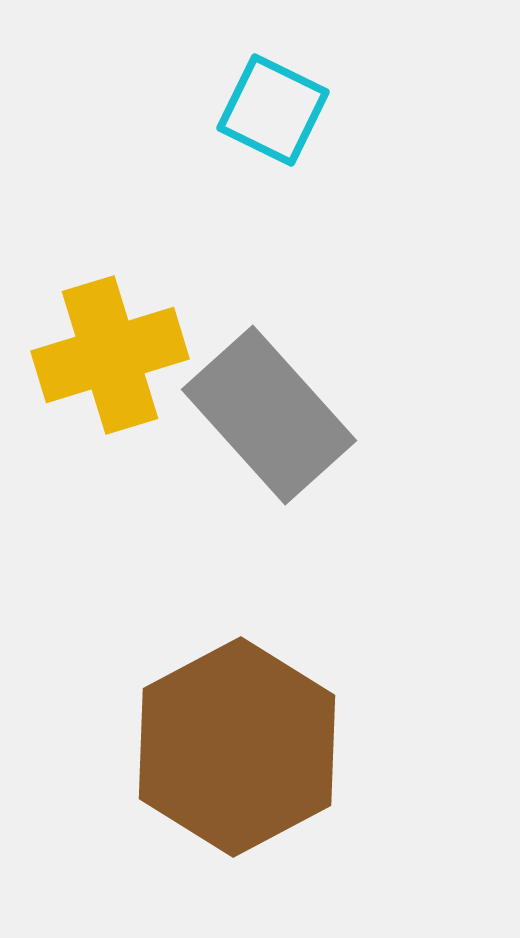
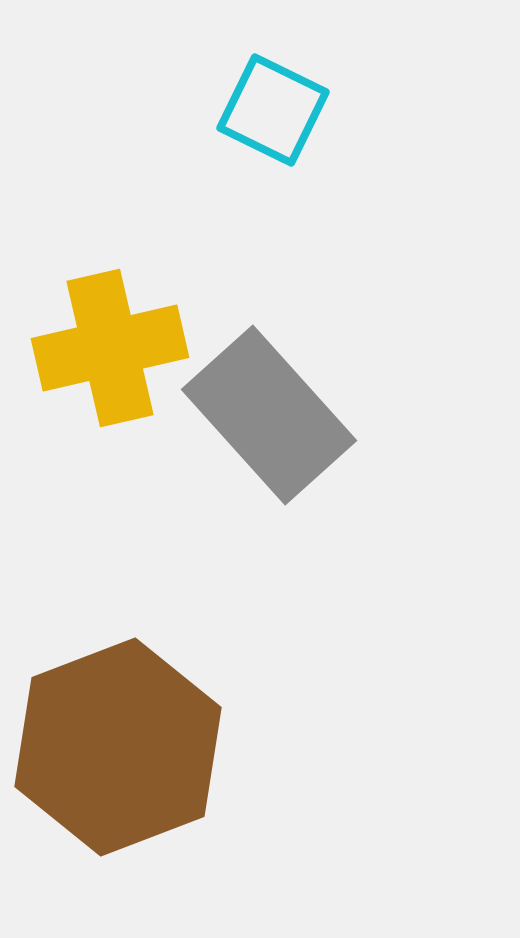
yellow cross: moved 7 px up; rotated 4 degrees clockwise
brown hexagon: moved 119 px left; rotated 7 degrees clockwise
